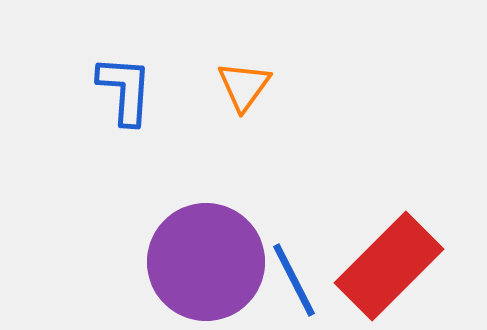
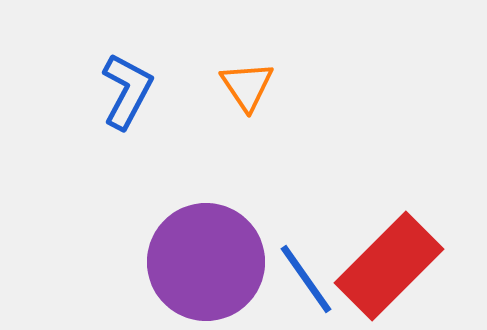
orange triangle: moved 3 px right; rotated 10 degrees counterclockwise
blue L-shape: moved 2 px right, 1 px down; rotated 24 degrees clockwise
blue line: moved 12 px right, 1 px up; rotated 8 degrees counterclockwise
